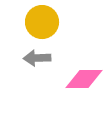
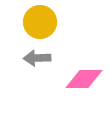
yellow circle: moved 2 px left
